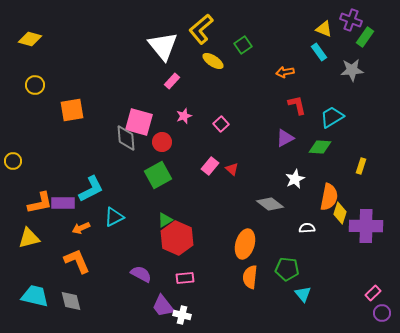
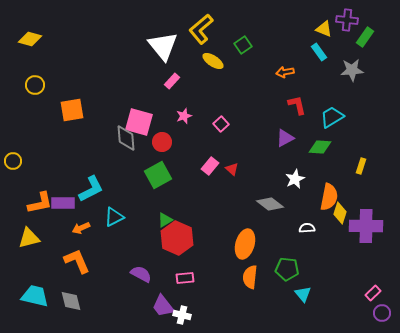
purple cross at (351, 20): moved 4 px left; rotated 15 degrees counterclockwise
